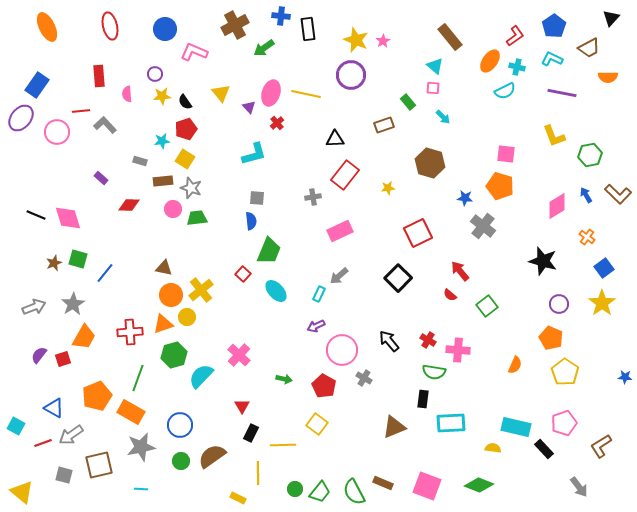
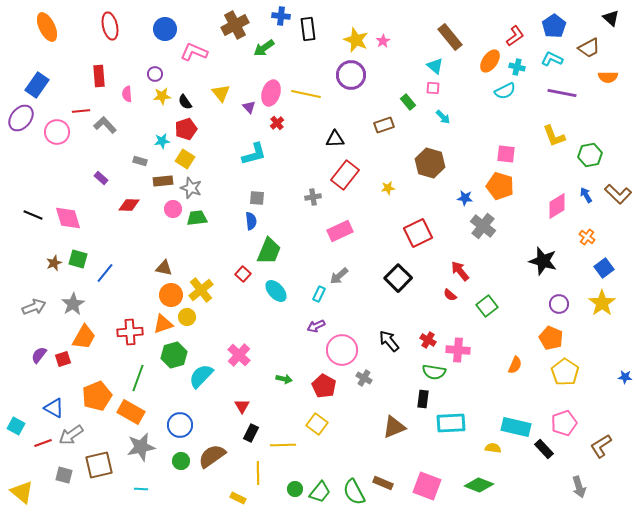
black triangle at (611, 18): rotated 30 degrees counterclockwise
black line at (36, 215): moved 3 px left
gray arrow at (579, 487): rotated 20 degrees clockwise
